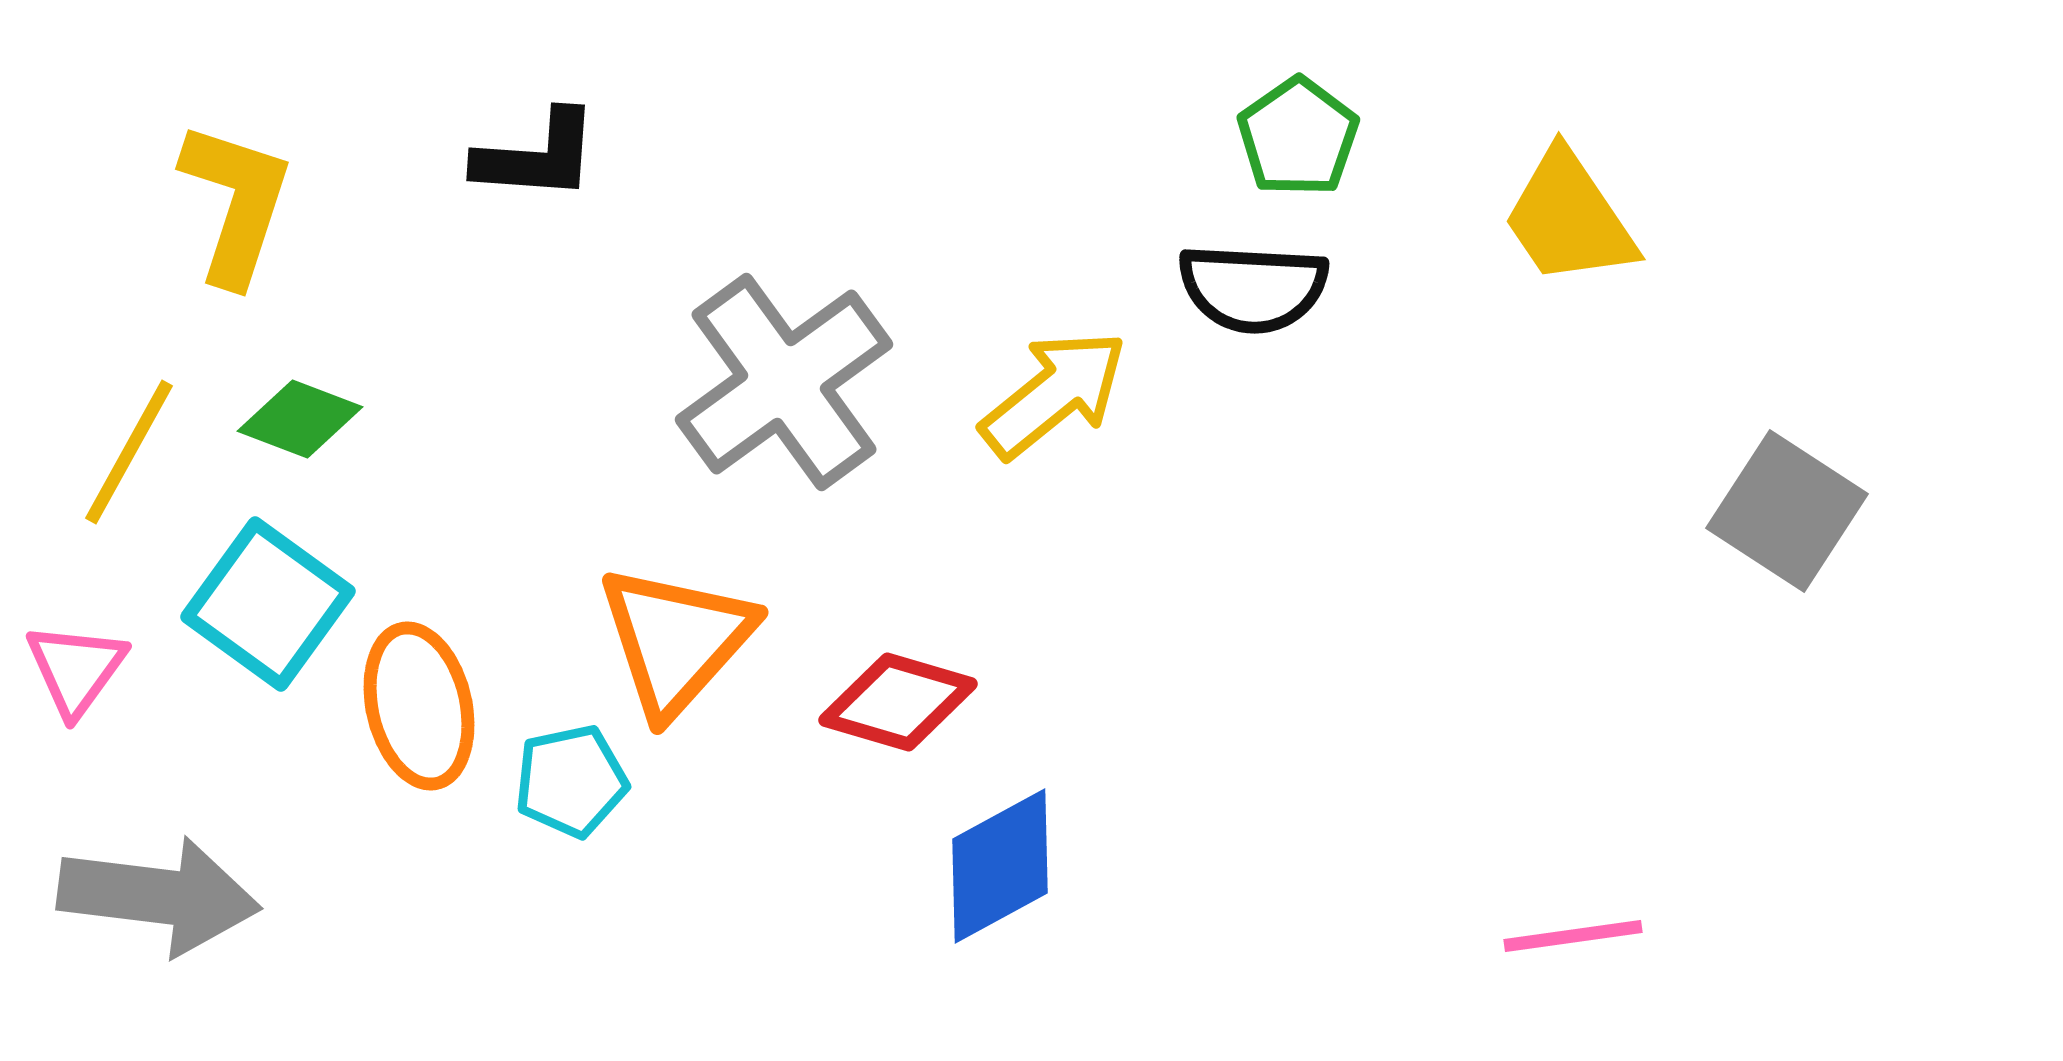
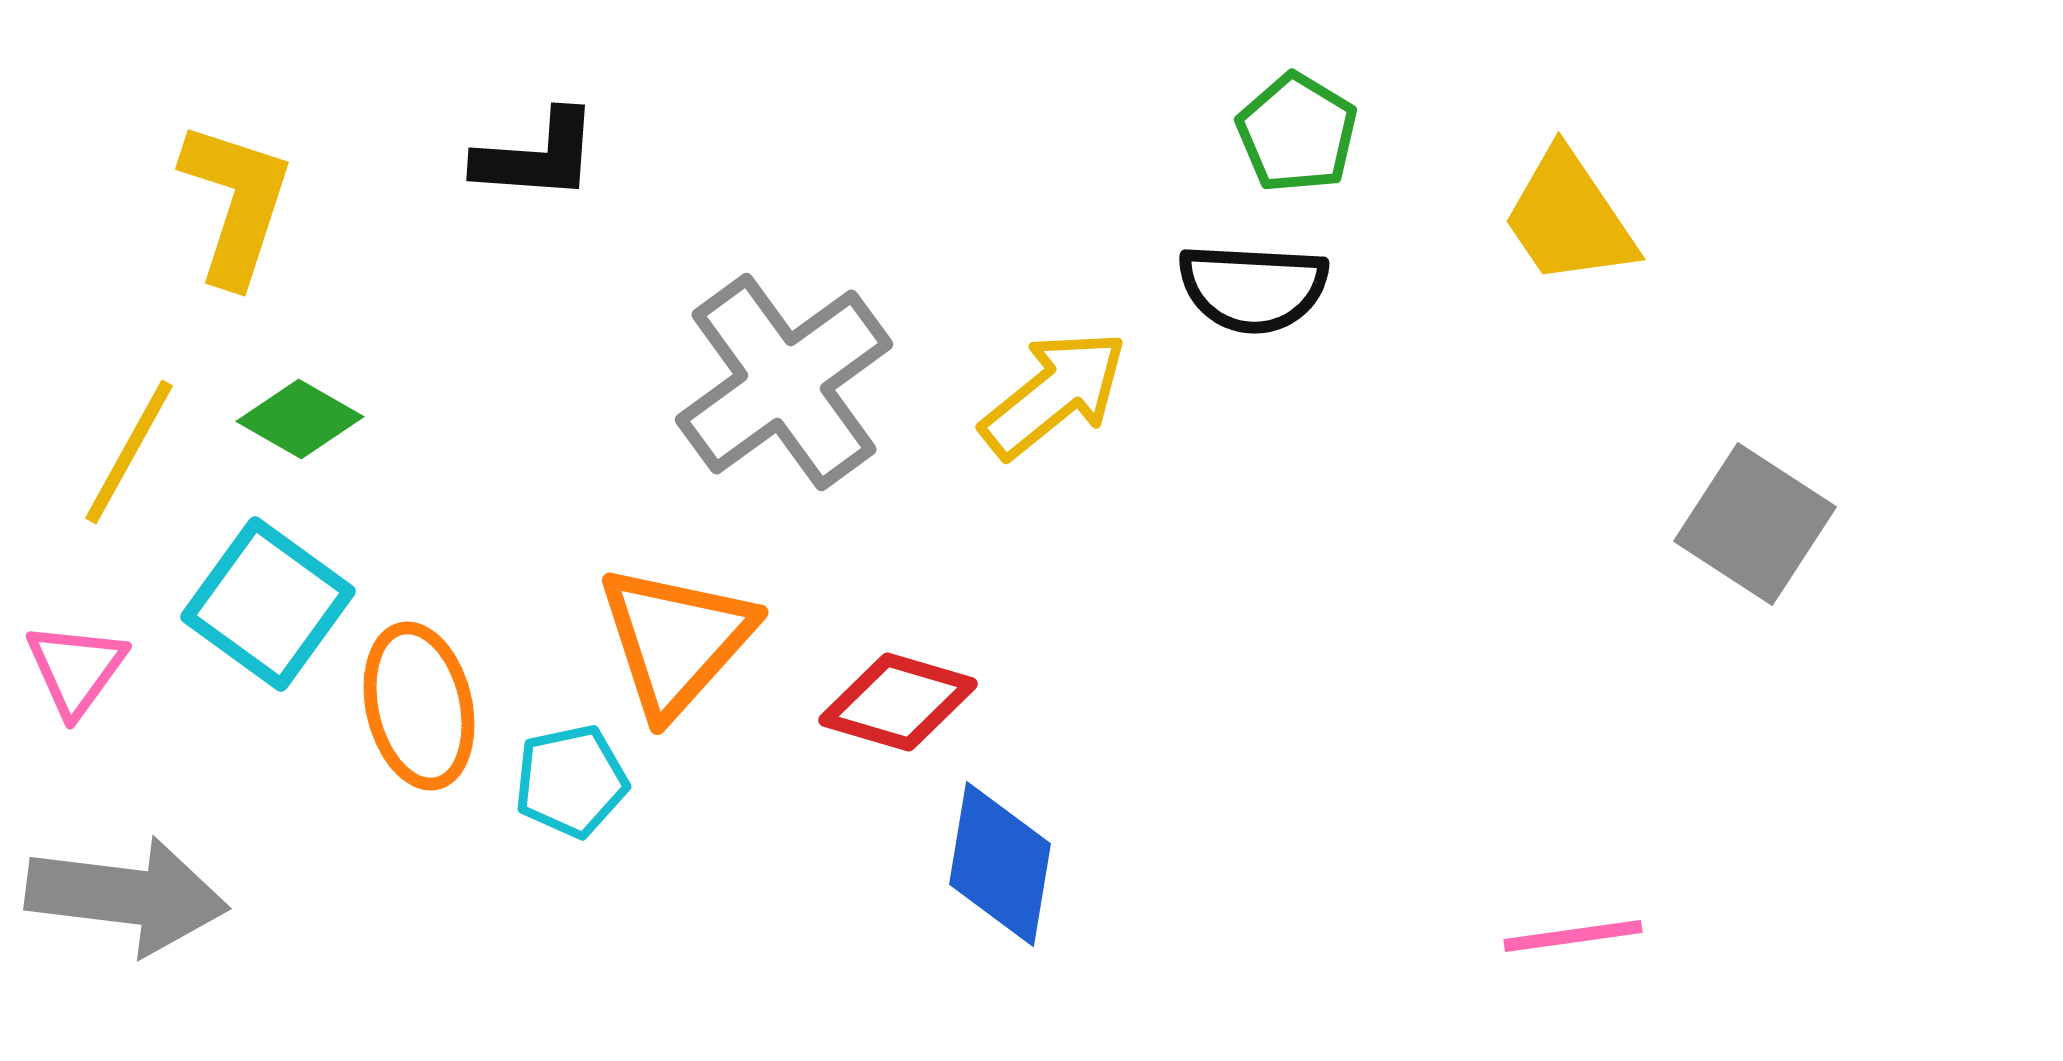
green pentagon: moved 1 px left, 4 px up; rotated 6 degrees counterclockwise
green diamond: rotated 9 degrees clockwise
gray square: moved 32 px left, 13 px down
blue diamond: moved 2 px up; rotated 52 degrees counterclockwise
gray arrow: moved 32 px left
